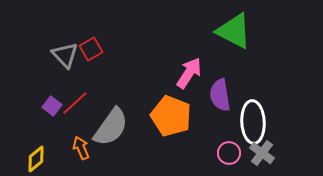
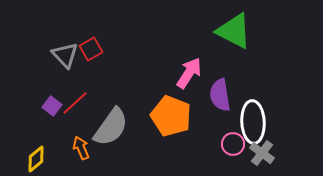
pink circle: moved 4 px right, 9 px up
